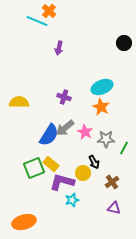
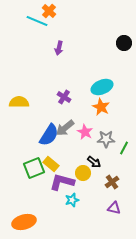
purple cross: rotated 16 degrees clockwise
black arrow: rotated 24 degrees counterclockwise
